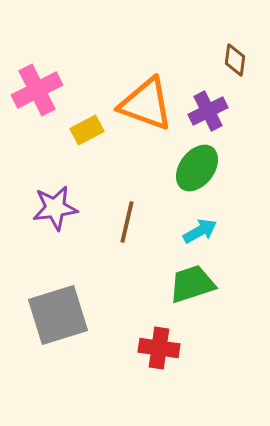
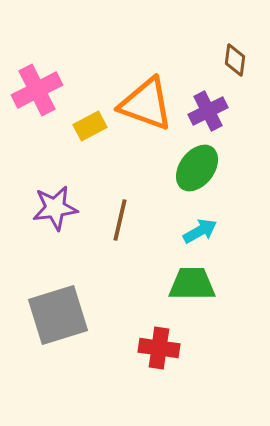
yellow rectangle: moved 3 px right, 4 px up
brown line: moved 7 px left, 2 px up
green trapezoid: rotated 18 degrees clockwise
